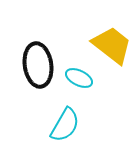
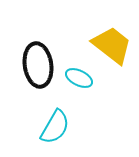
cyan semicircle: moved 10 px left, 2 px down
